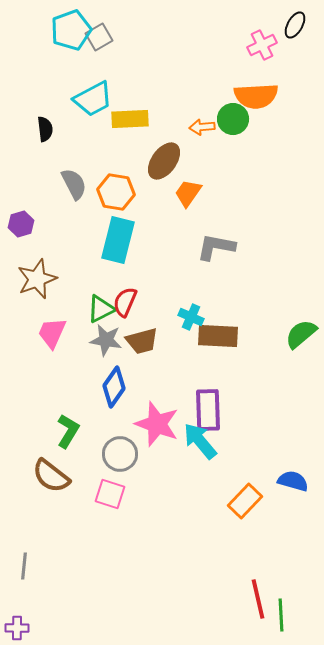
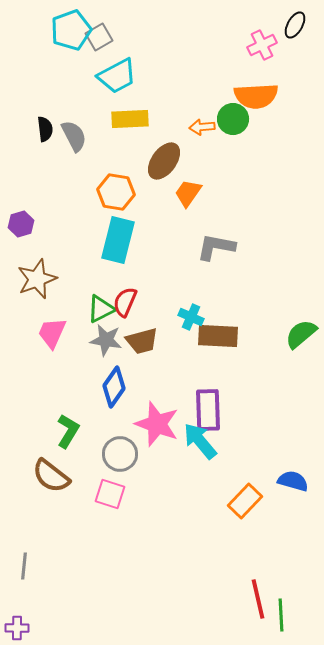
cyan trapezoid: moved 24 px right, 23 px up
gray semicircle: moved 48 px up
